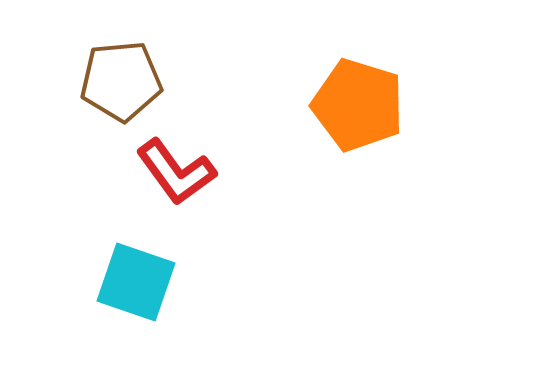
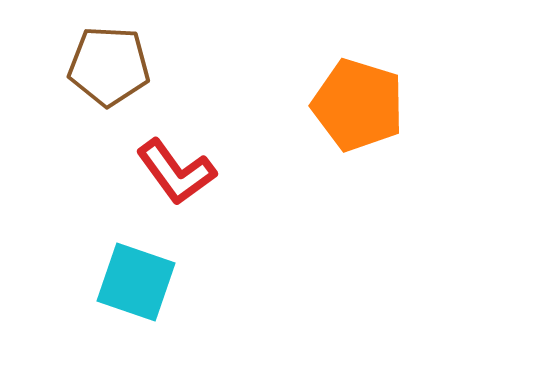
brown pentagon: moved 12 px left, 15 px up; rotated 8 degrees clockwise
